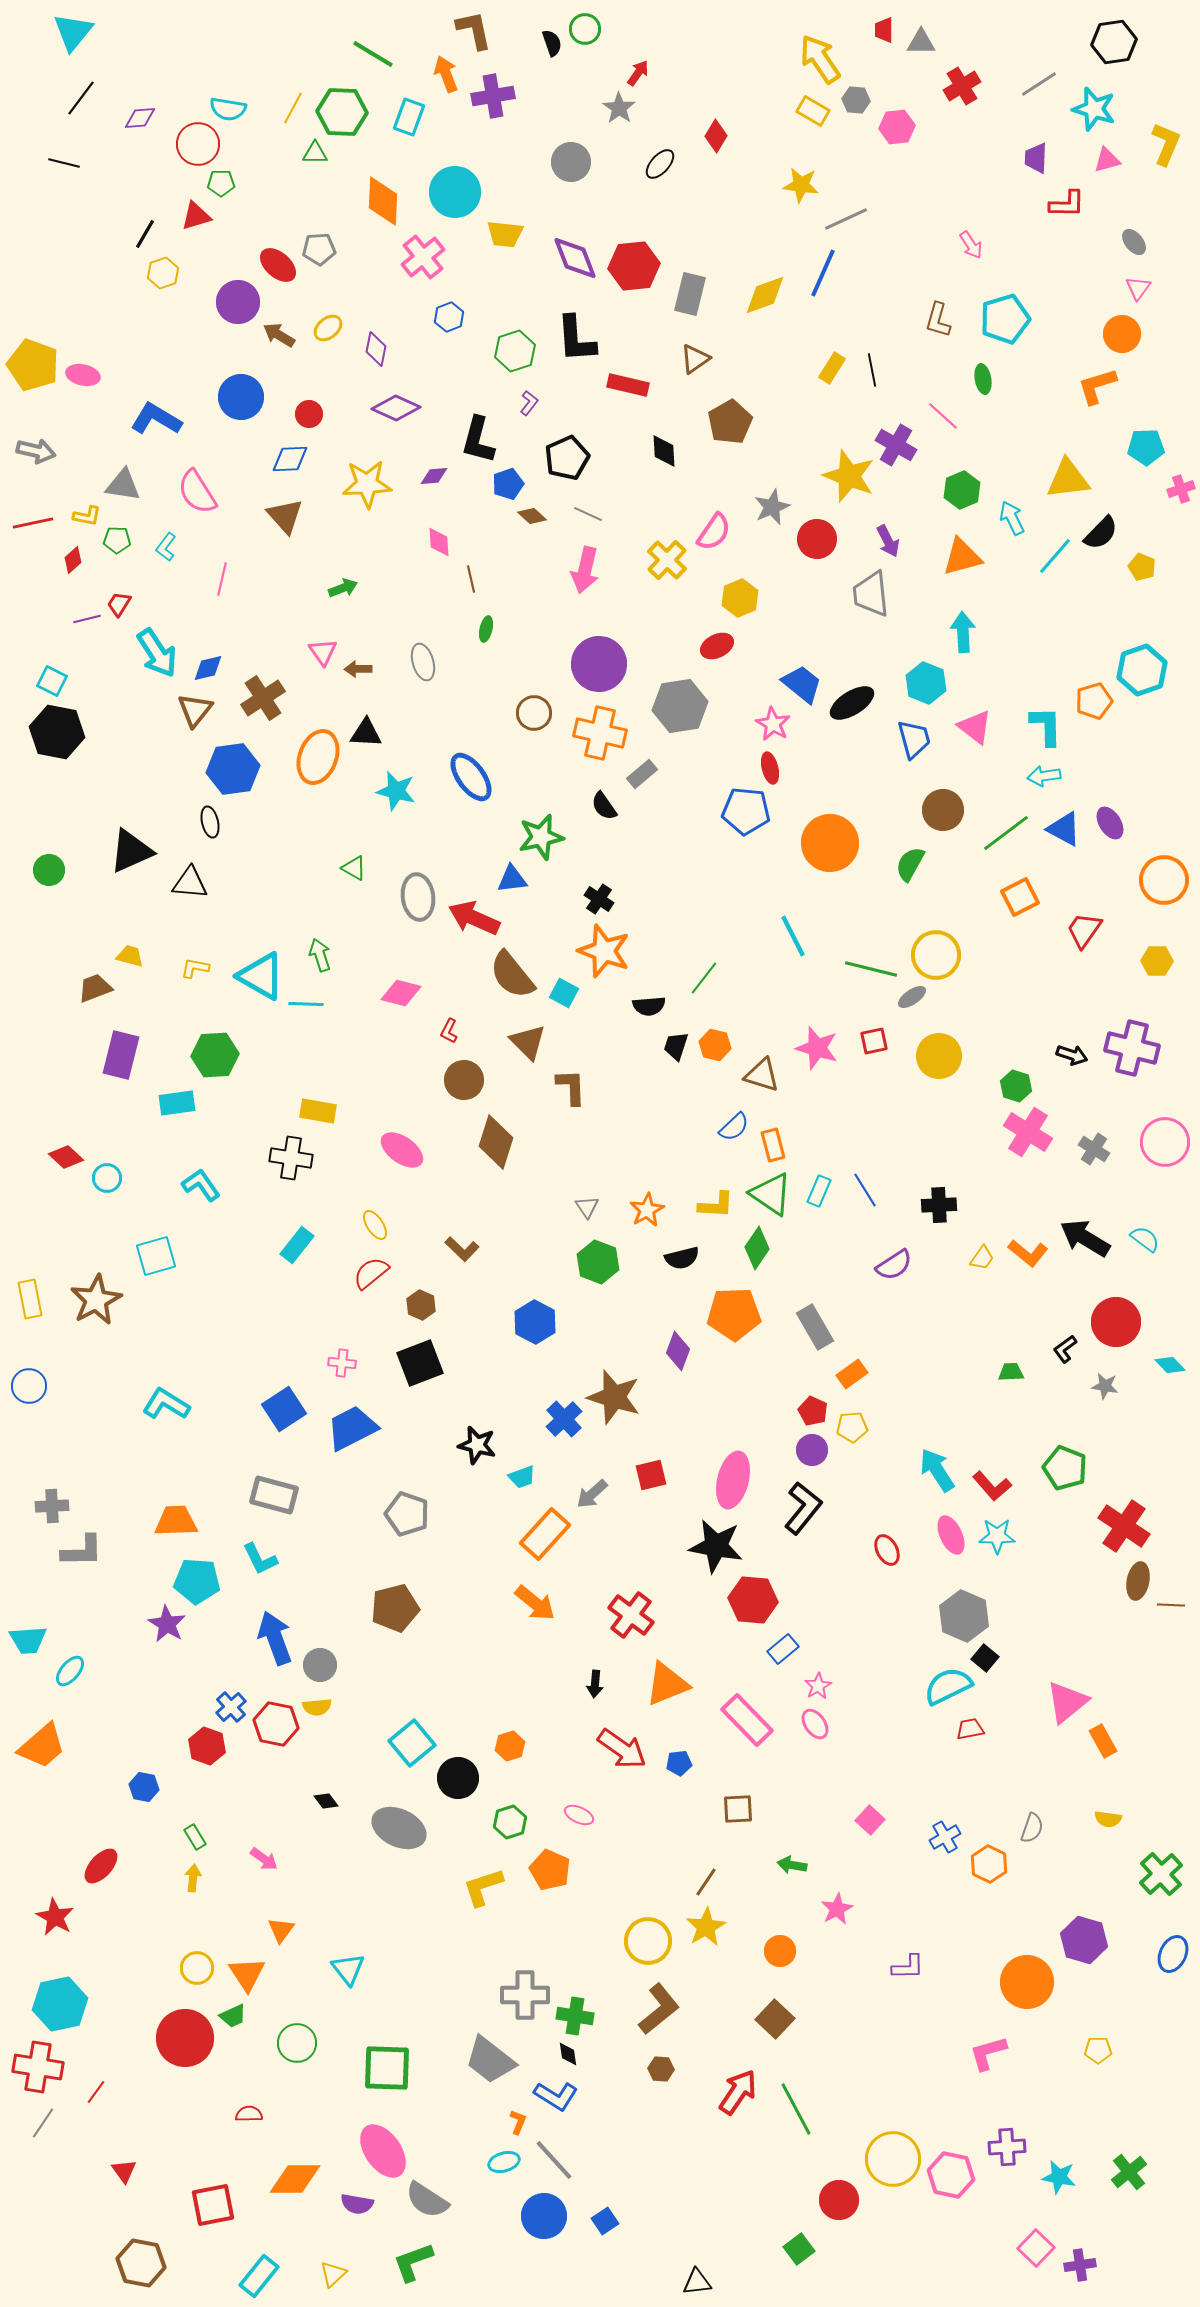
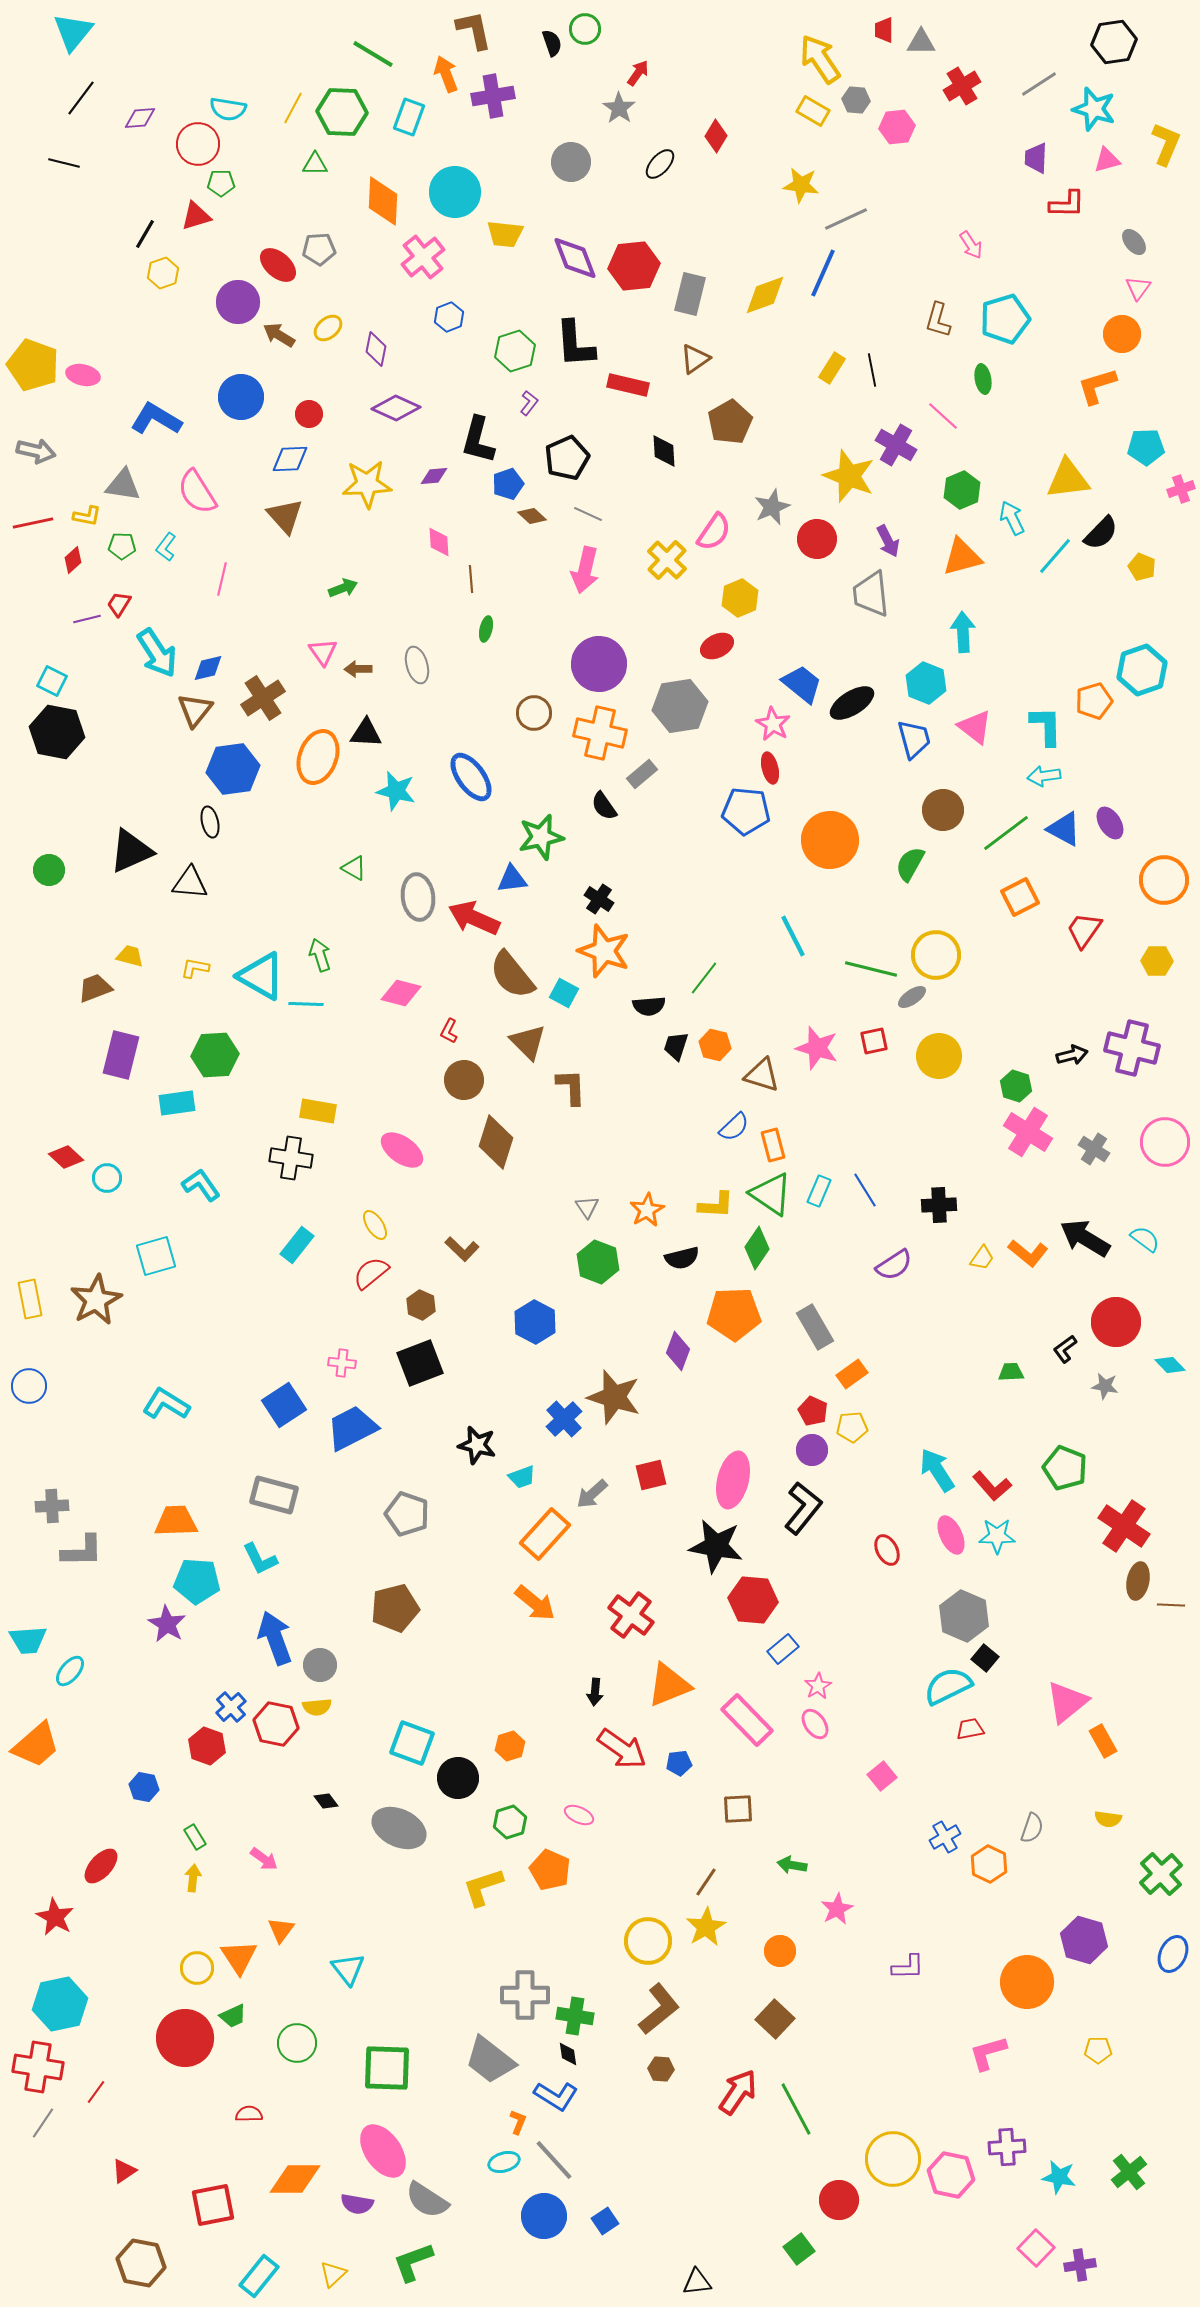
green triangle at (315, 153): moved 11 px down
black L-shape at (576, 339): moved 1 px left, 5 px down
green pentagon at (117, 540): moved 5 px right, 6 px down
brown line at (471, 579): rotated 8 degrees clockwise
gray ellipse at (423, 662): moved 6 px left, 3 px down
orange circle at (830, 843): moved 3 px up
black arrow at (1072, 1055): rotated 32 degrees counterclockwise
blue square at (284, 1409): moved 4 px up
black arrow at (595, 1684): moved 8 px down
orange triangle at (667, 1684): moved 2 px right, 1 px down
cyan square at (412, 1743): rotated 30 degrees counterclockwise
orange trapezoid at (42, 1746): moved 6 px left, 1 px up
pink square at (870, 1820): moved 12 px right, 44 px up; rotated 8 degrees clockwise
orange triangle at (247, 1974): moved 8 px left, 17 px up
red triangle at (124, 2171): rotated 32 degrees clockwise
